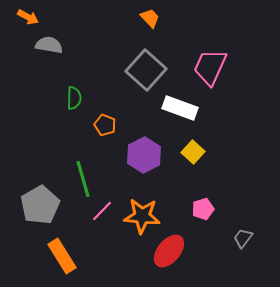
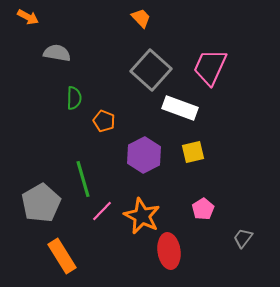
orange trapezoid: moved 9 px left
gray semicircle: moved 8 px right, 8 px down
gray square: moved 5 px right
orange pentagon: moved 1 px left, 4 px up
yellow square: rotated 35 degrees clockwise
gray pentagon: moved 1 px right, 2 px up
pink pentagon: rotated 15 degrees counterclockwise
orange star: rotated 21 degrees clockwise
red ellipse: rotated 48 degrees counterclockwise
